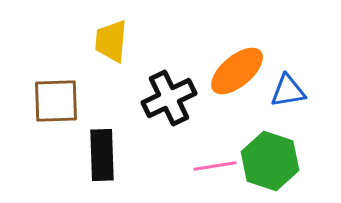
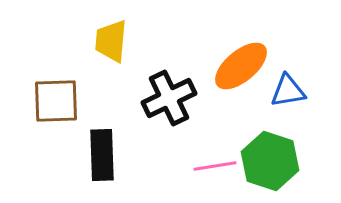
orange ellipse: moved 4 px right, 5 px up
